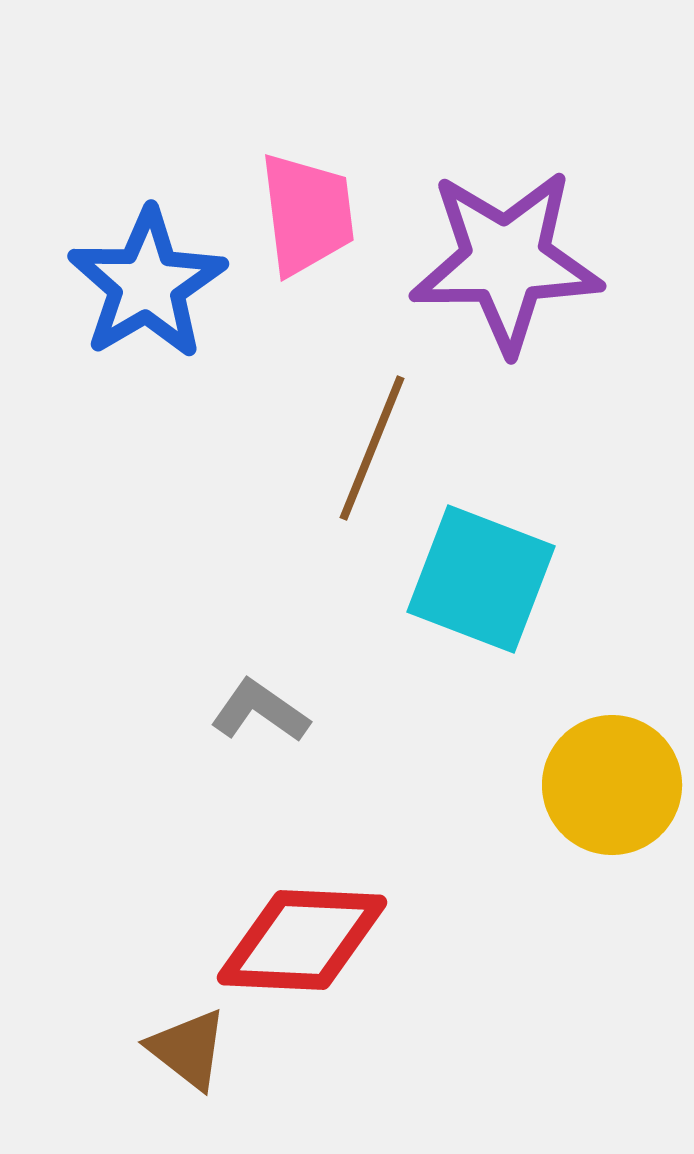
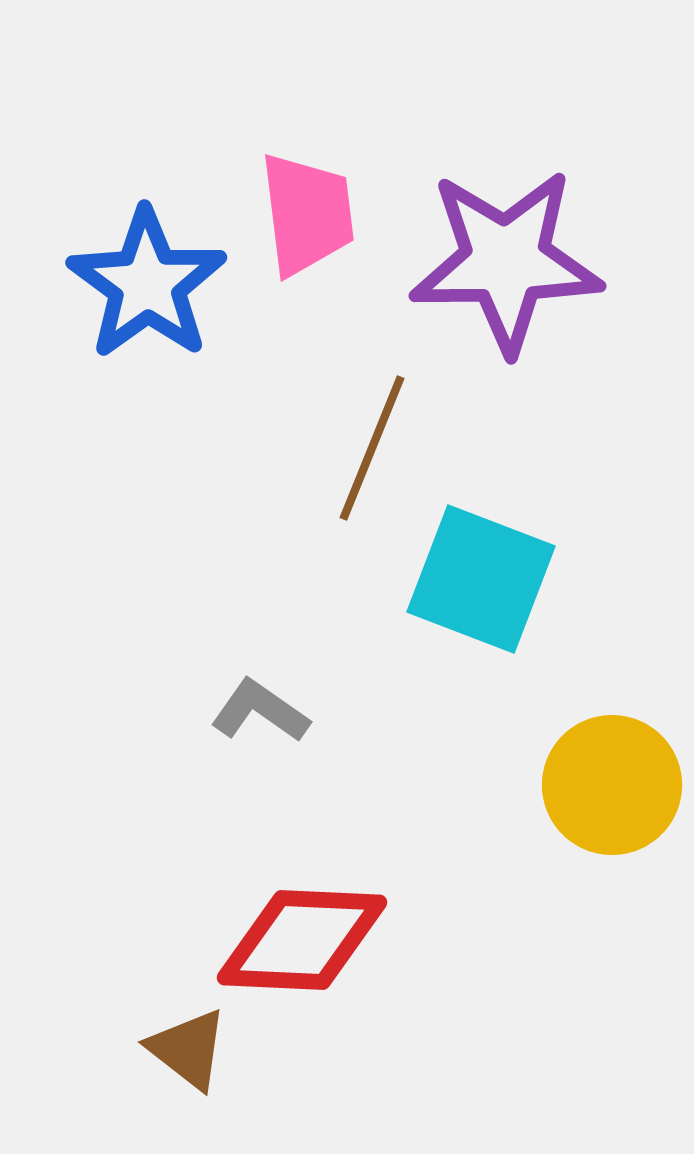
blue star: rotated 5 degrees counterclockwise
